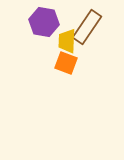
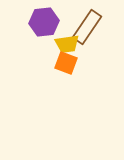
purple hexagon: rotated 16 degrees counterclockwise
yellow trapezoid: moved 3 px down; rotated 100 degrees counterclockwise
